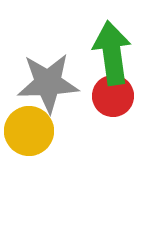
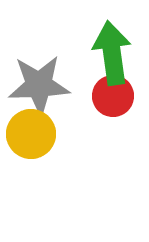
gray star: moved 9 px left, 2 px down
yellow circle: moved 2 px right, 3 px down
